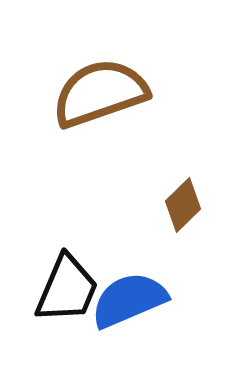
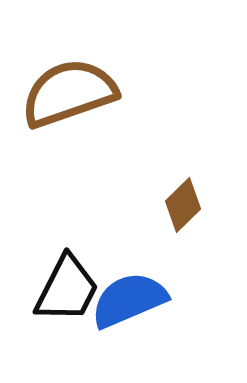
brown semicircle: moved 31 px left
black trapezoid: rotated 4 degrees clockwise
